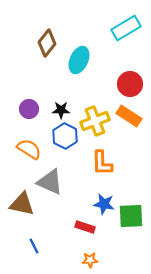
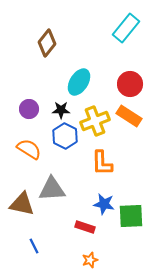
cyan rectangle: rotated 20 degrees counterclockwise
cyan ellipse: moved 22 px down; rotated 8 degrees clockwise
gray triangle: moved 2 px right, 7 px down; rotated 28 degrees counterclockwise
orange star: rotated 14 degrees counterclockwise
